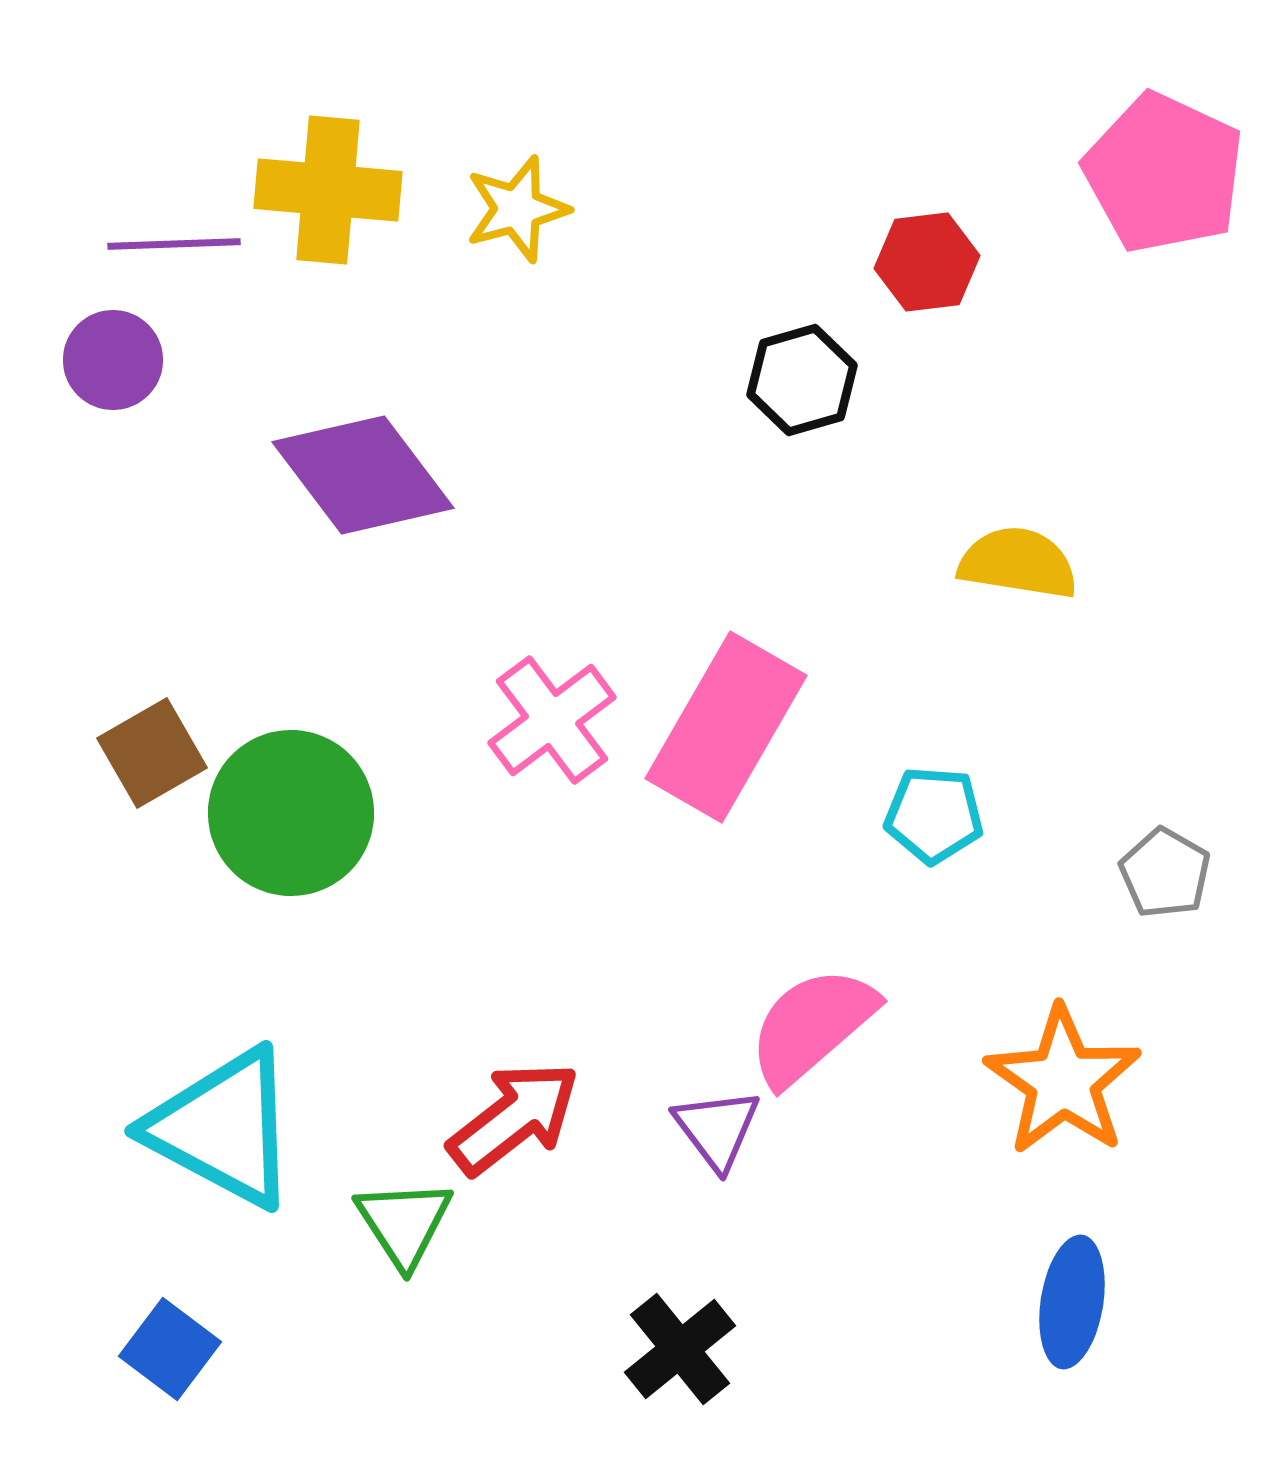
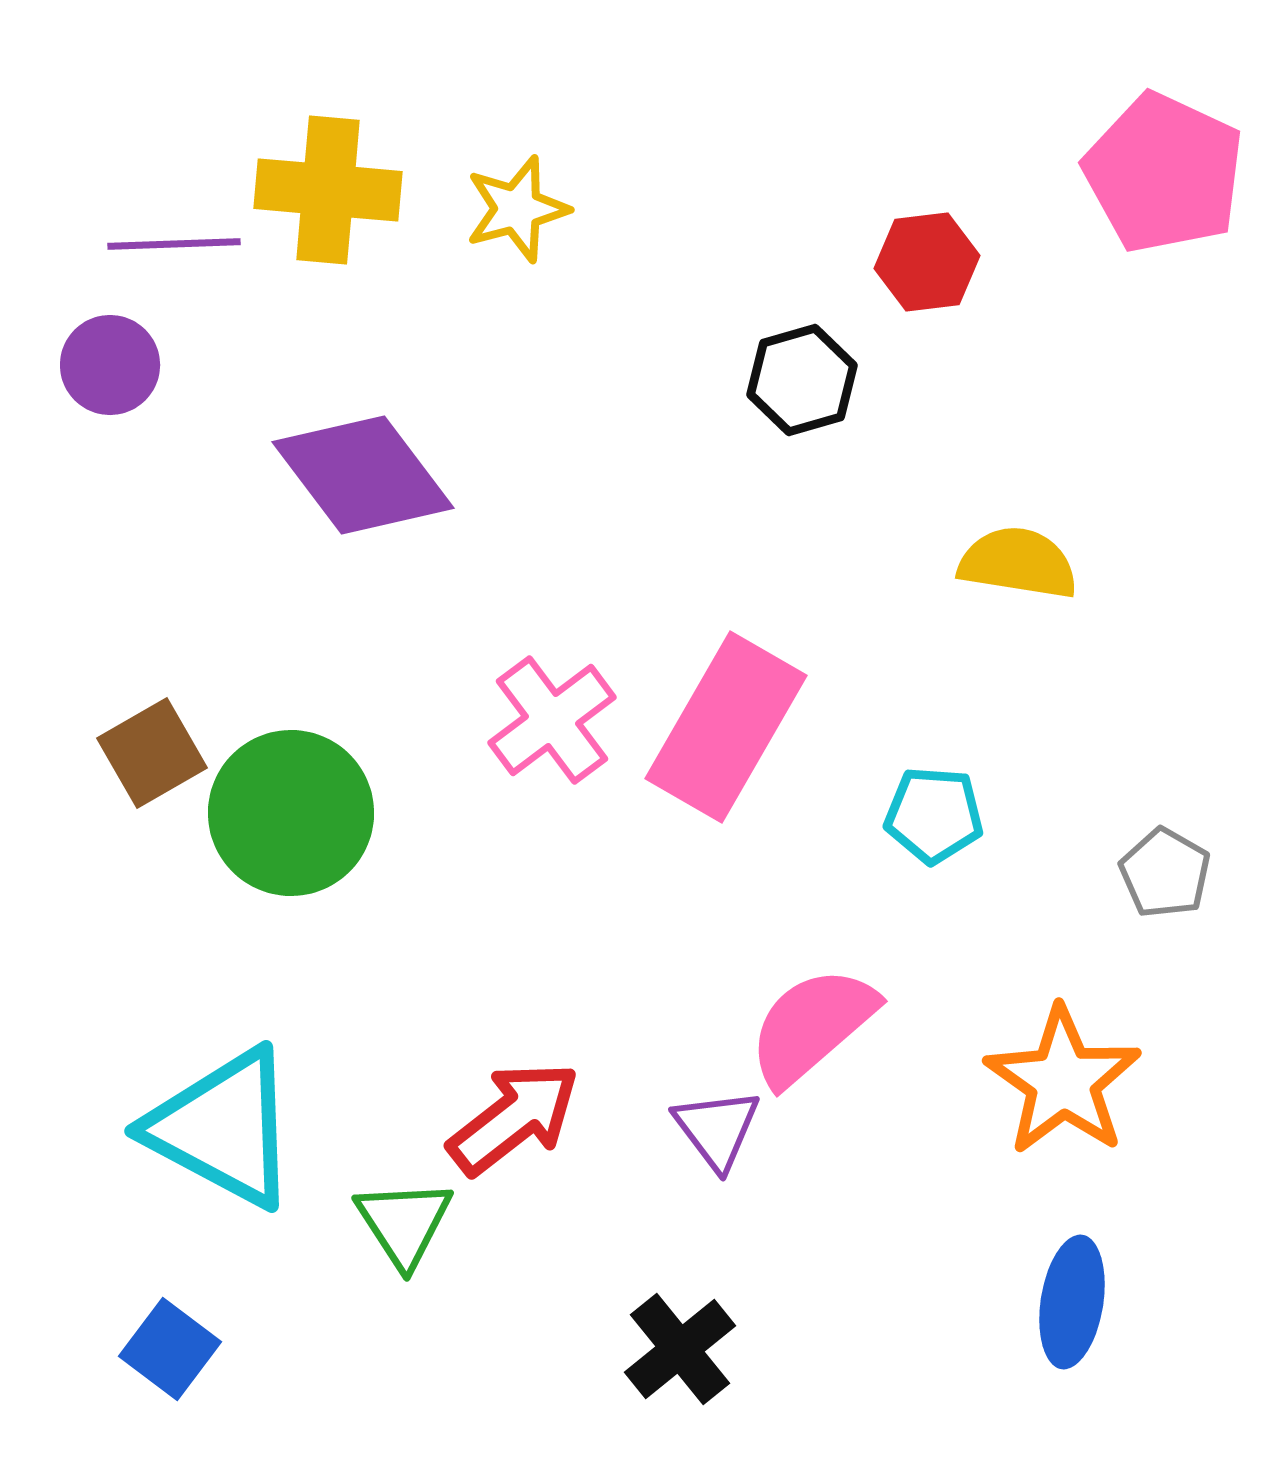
purple circle: moved 3 px left, 5 px down
